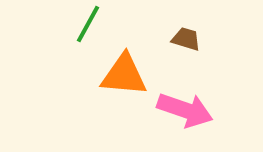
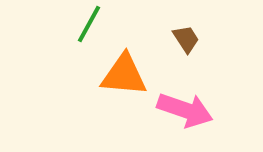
green line: moved 1 px right
brown trapezoid: rotated 40 degrees clockwise
